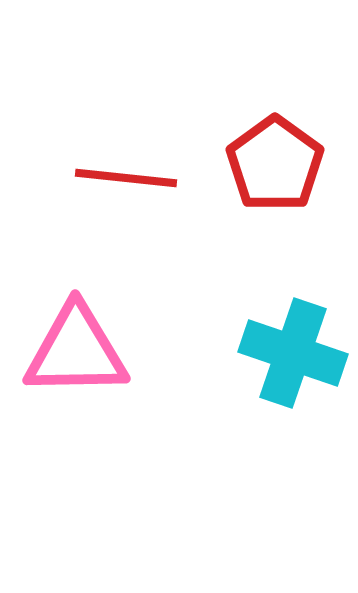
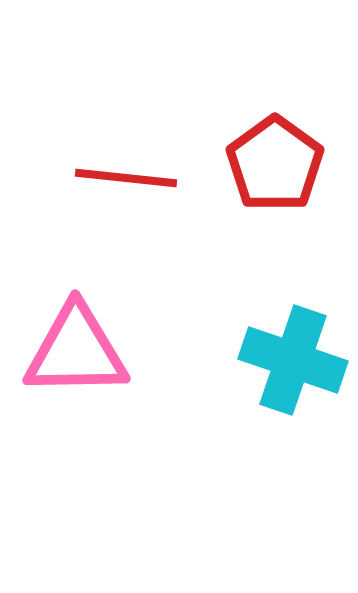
cyan cross: moved 7 px down
